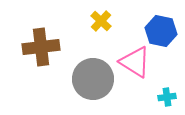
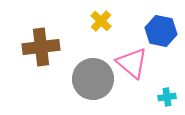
pink triangle: moved 3 px left, 1 px down; rotated 8 degrees clockwise
